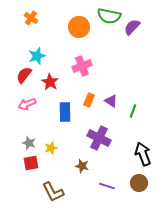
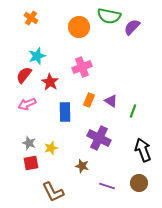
pink cross: moved 1 px down
black arrow: moved 4 px up
